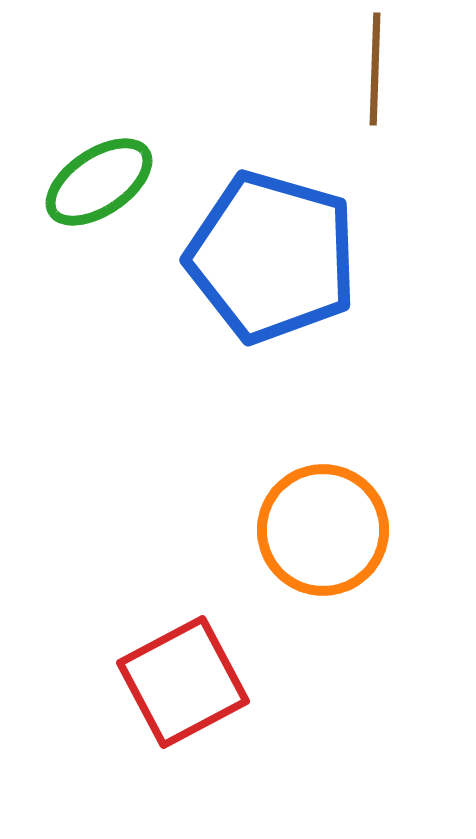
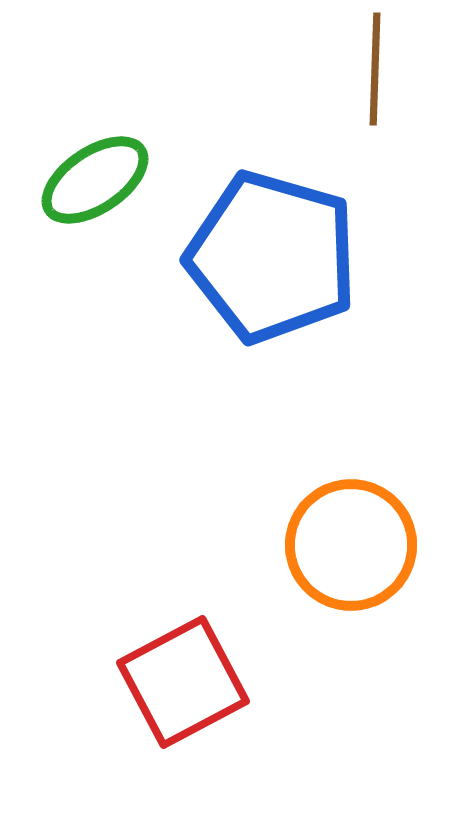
green ellipse: moved 4 px left, 2 px up
orange circle: moved 28 px right, 15 px down
